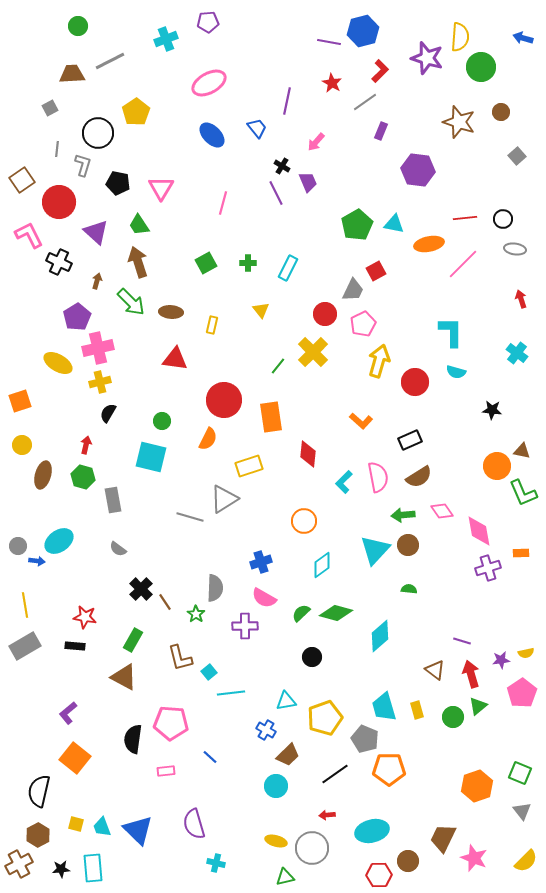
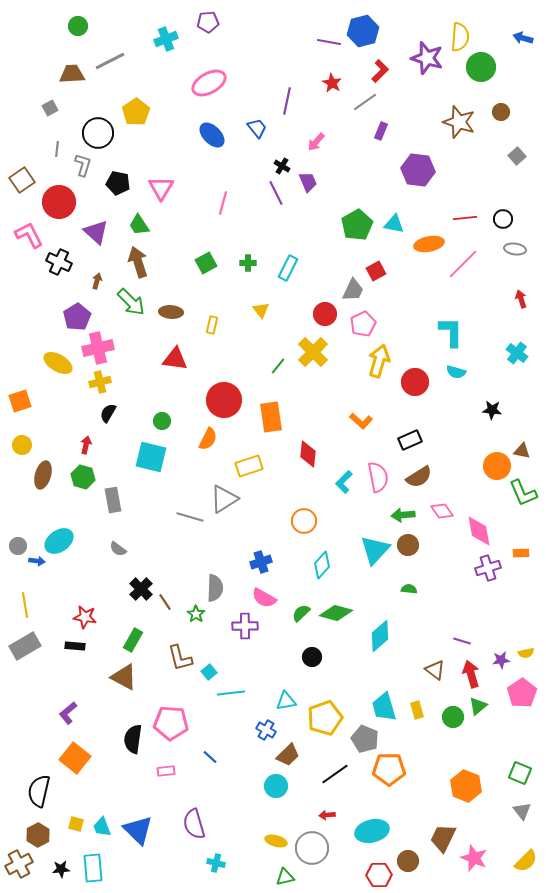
cyan diamond at (322, 565): rotated 12 degrees counterclockwise
orange hexagon at (477, 786): moved 11 px left; rotated 20 degrees counterclockwise
